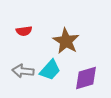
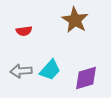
brown star: moved 9 px right, 21 px up
gray arrow: moved 2 px left; rotated 10 degrees counterclockwise
